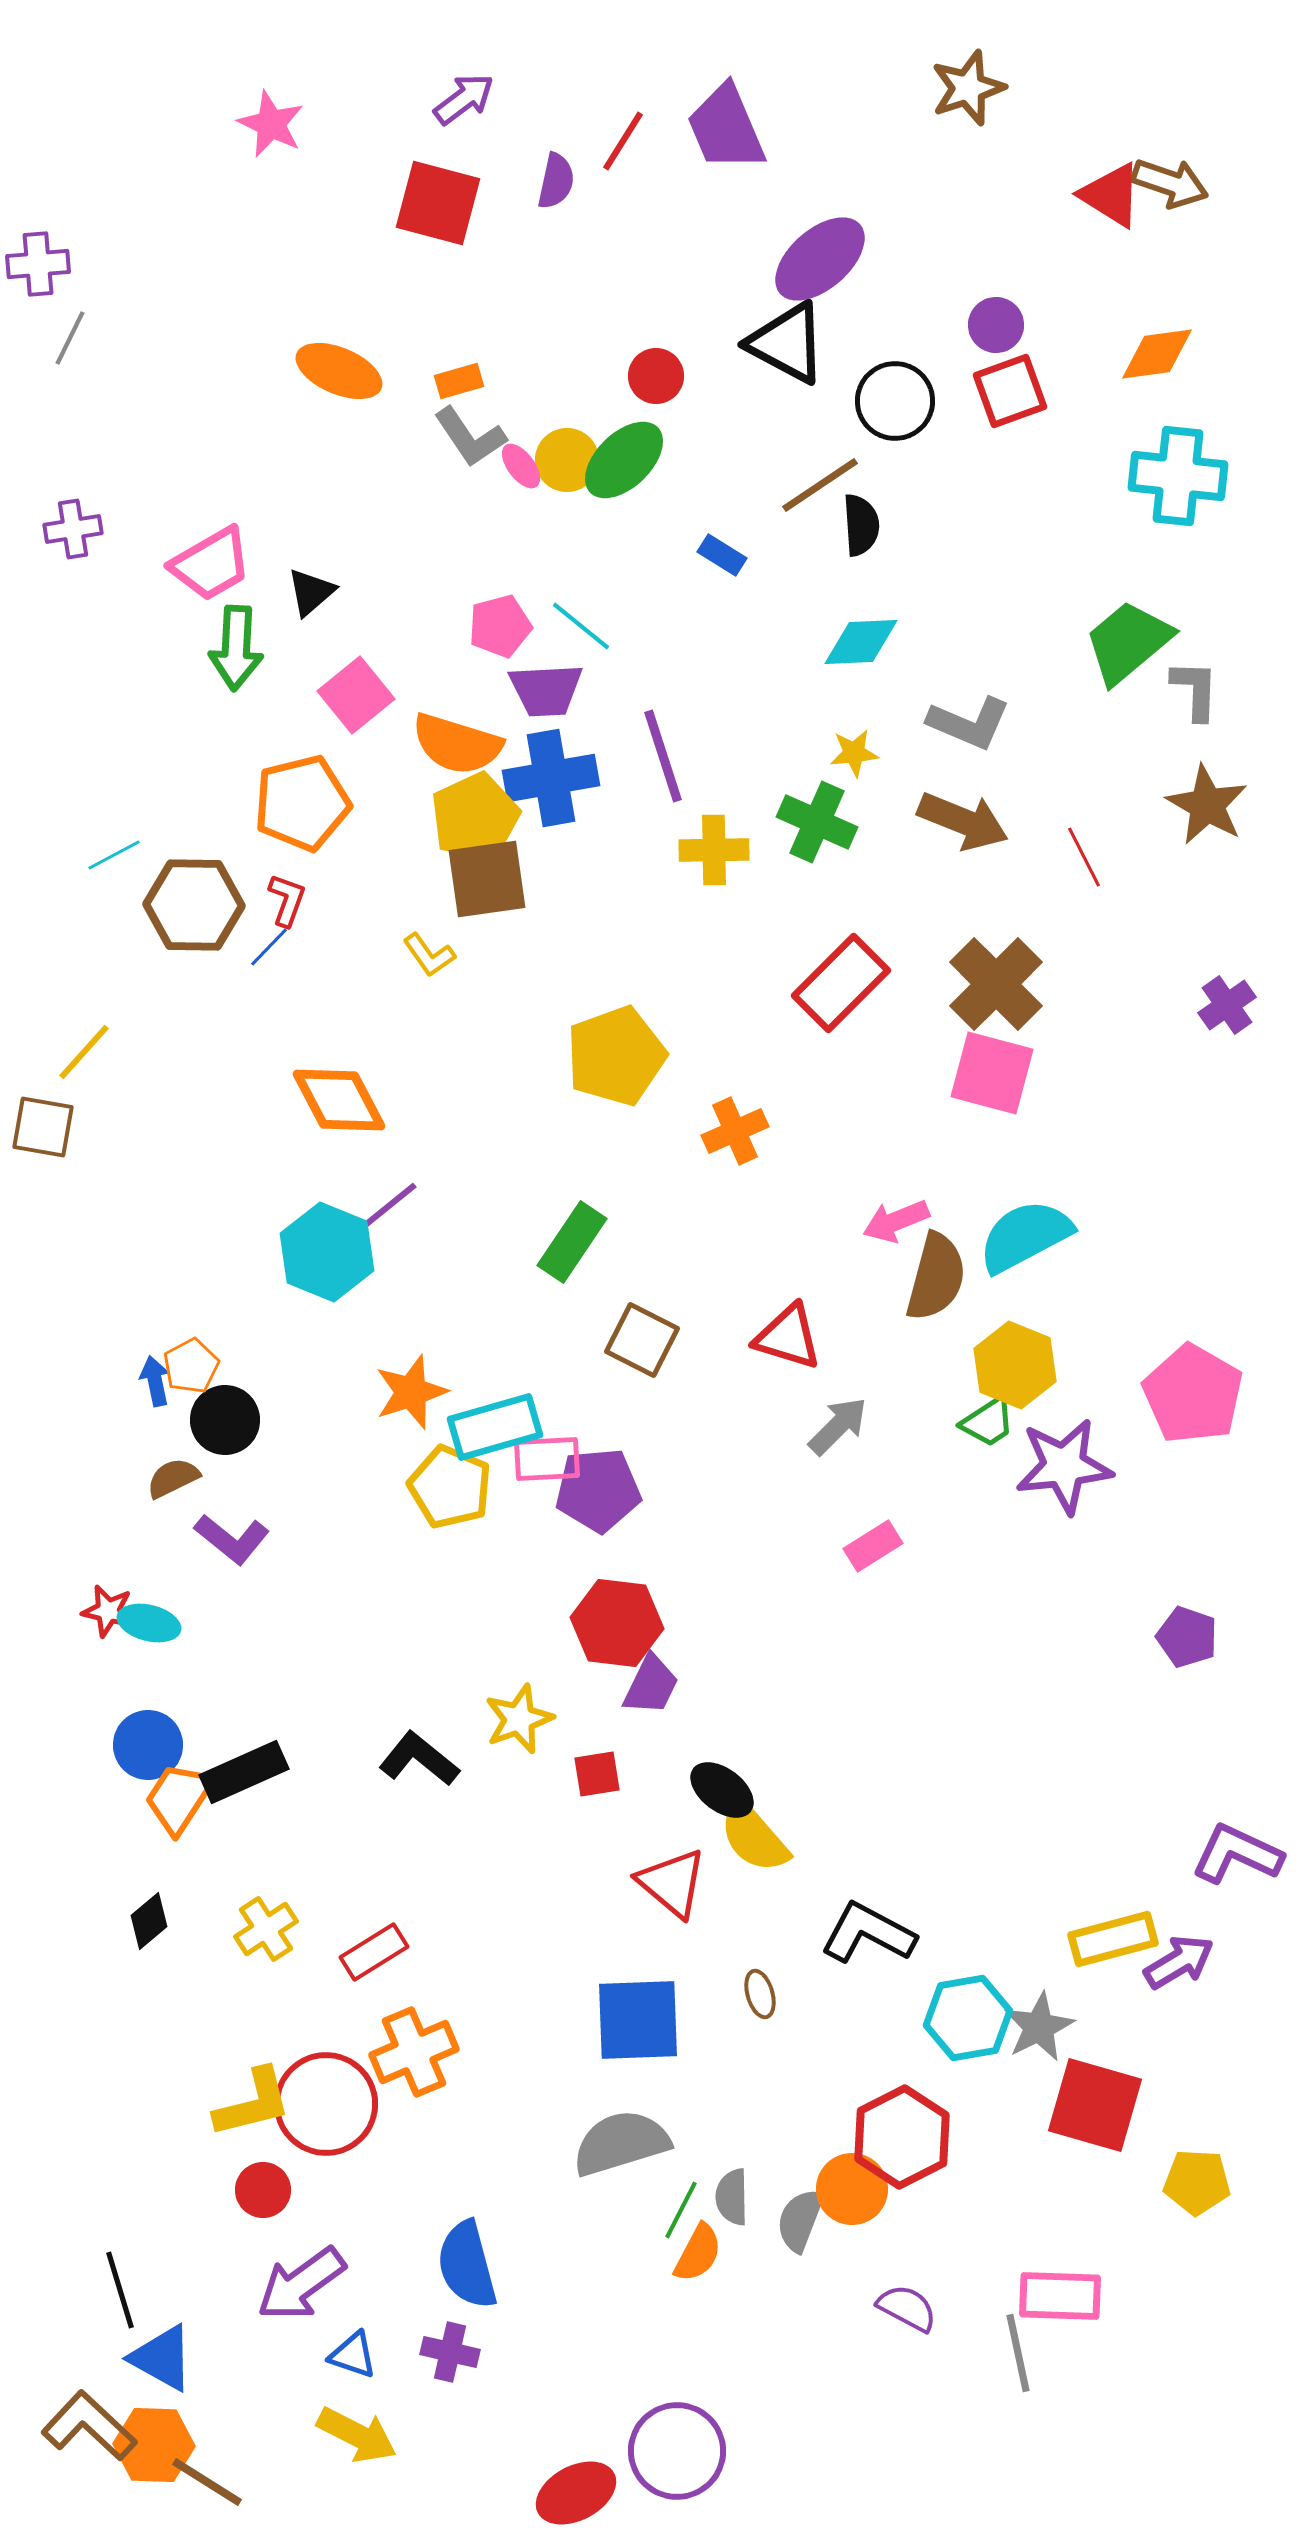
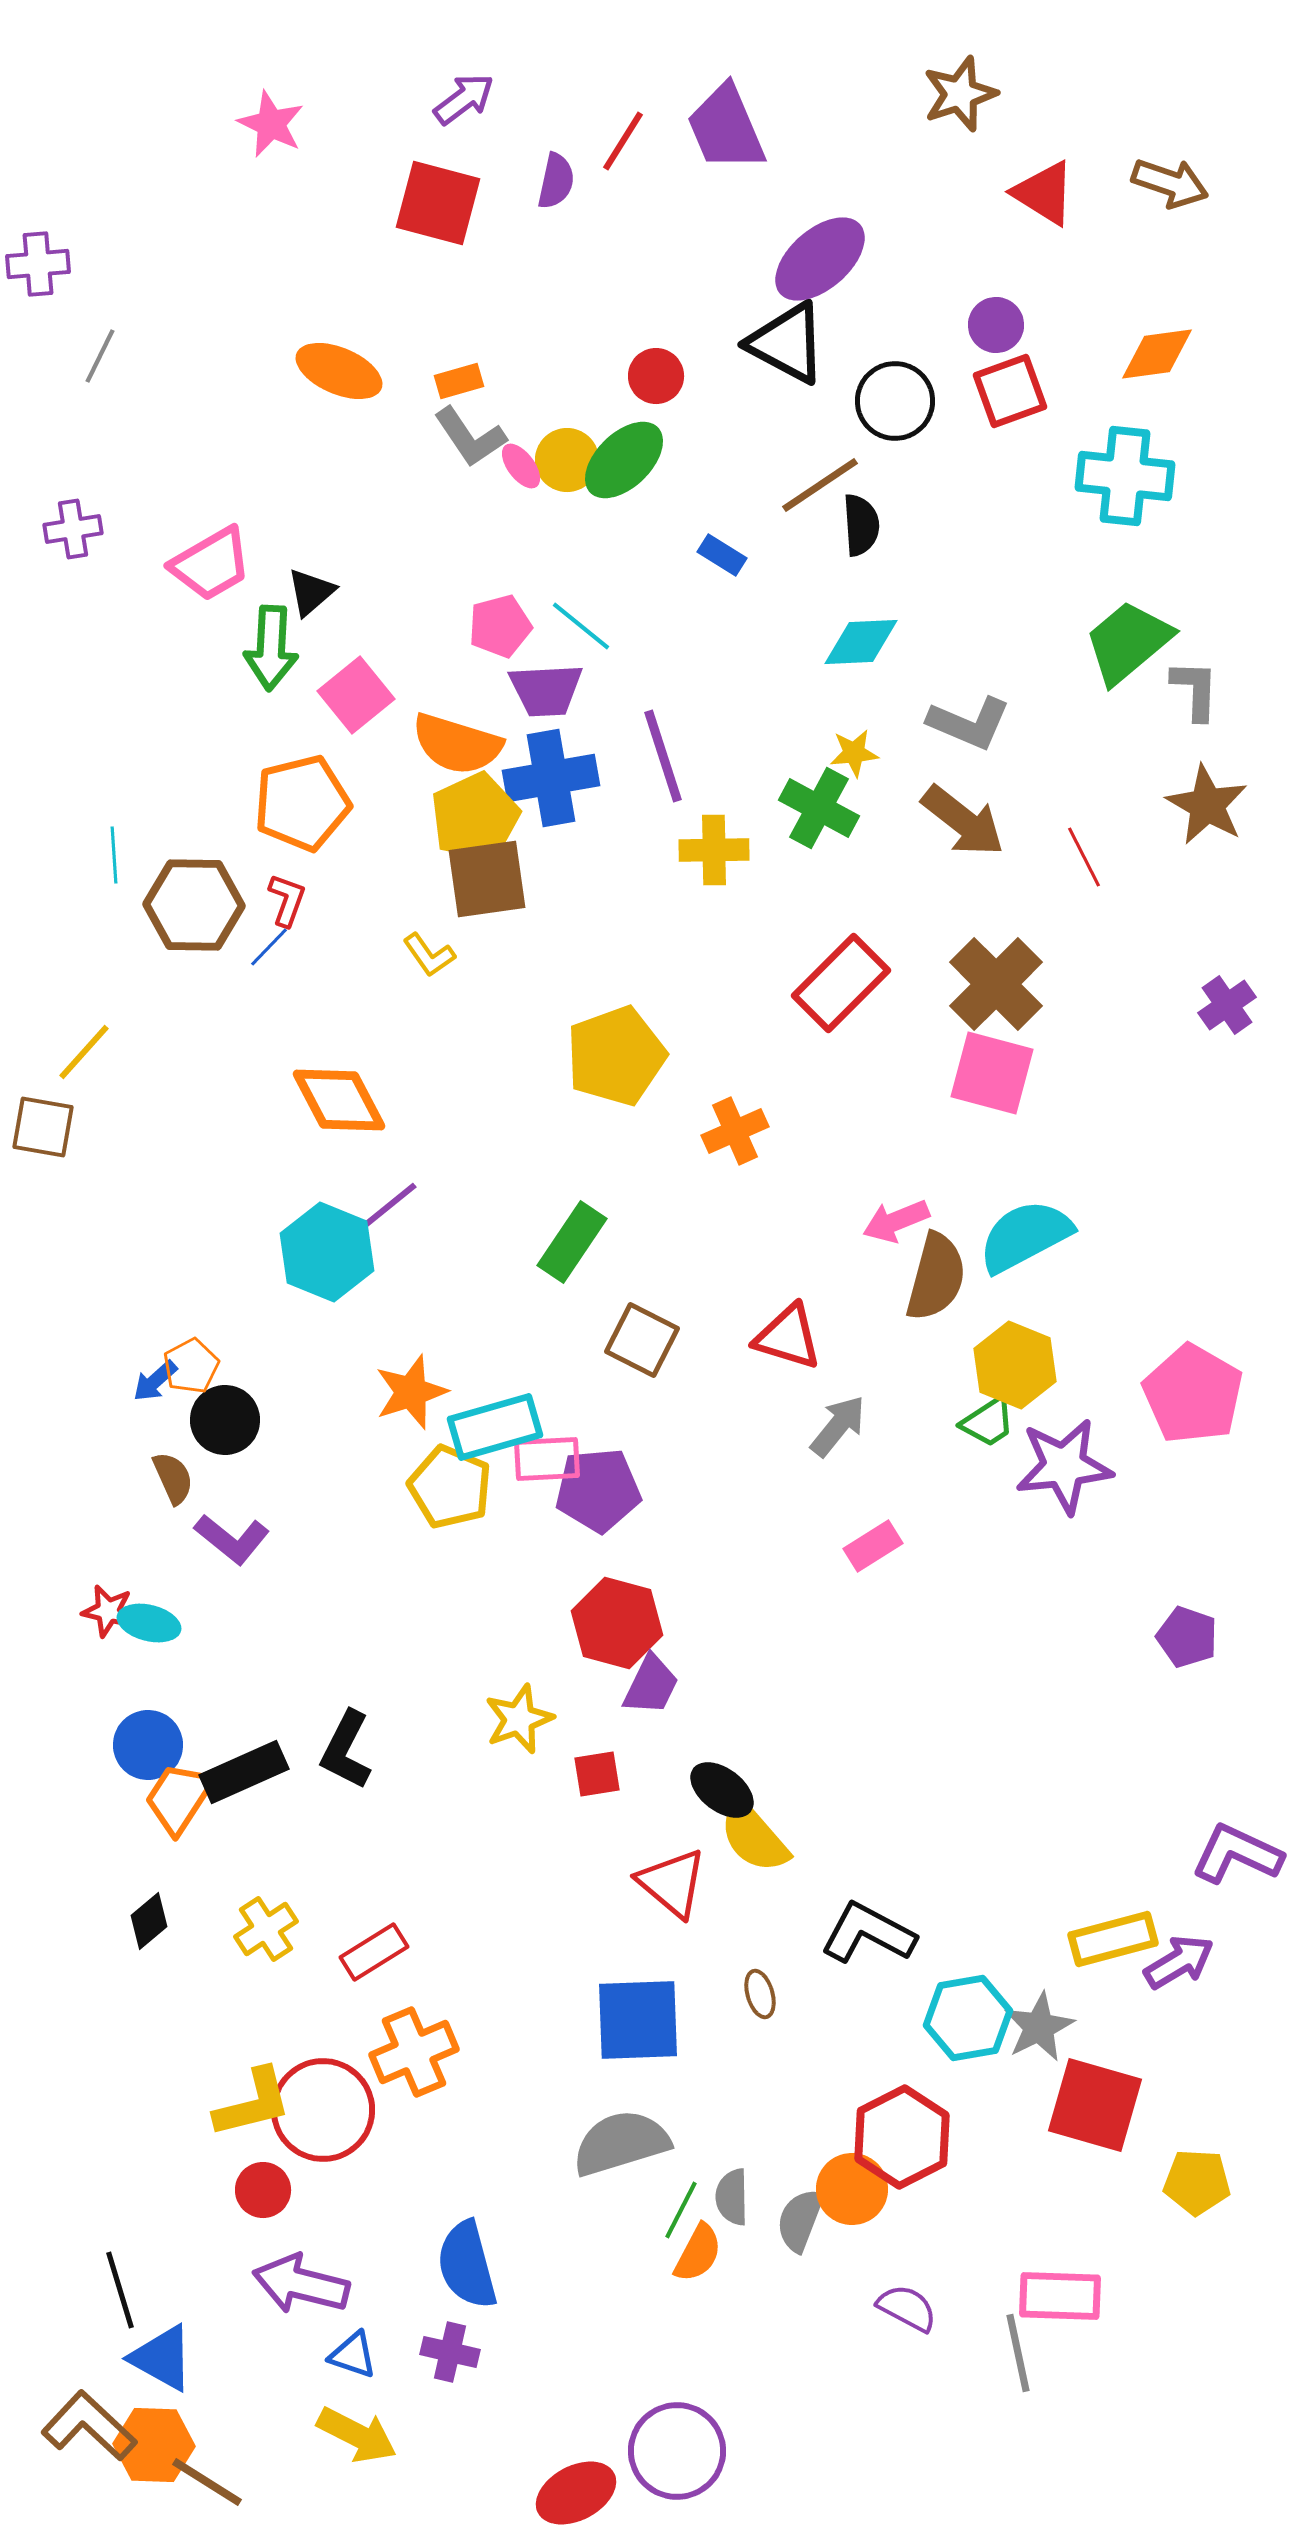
brown star at (968, 88): moved 8 px left, 6 px down
red triangle at (1111, 195): moved 67 px left, 2 px up
gray line at (70, 338): moved 30 px right, 18 px down
cyan cross at (1178, 476): moved 53 px left
green arrow at (236, 648): moved 35 px right
brown arrow at (963, 821): rotated 16 degrees clockwise
green cross at (817, 822): moved 2 px right, 14 px up; rotated 4 degrees clockwise
cyan line at (114, 855): rotated 66 degrees counterclockwise
blue arrow at (155, 1381): rotated 120 degrees counterclockwise
gray arrow at (838, 1426): rotated 6 degrees counterclockwise
brown semicircle at (173, 1478): rotated 92 degrees clockwise
red hexagon at (617, 1623): rotated 8 degrees clockwise
black L-shape at (419, 1759): moved 73 px left, 9 px up; rotated 102 degrees counterclockwise
red circle at (326, 2104): moved 3 px left, 6 px down
purple arrow at (301, 2284): rotated 50 degrees clockwise
